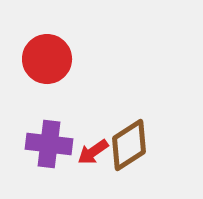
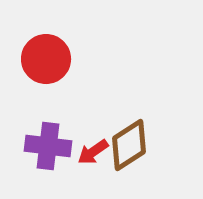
red circle: moved 1 px left
purple cross: moved 1 px left, 2 px down
